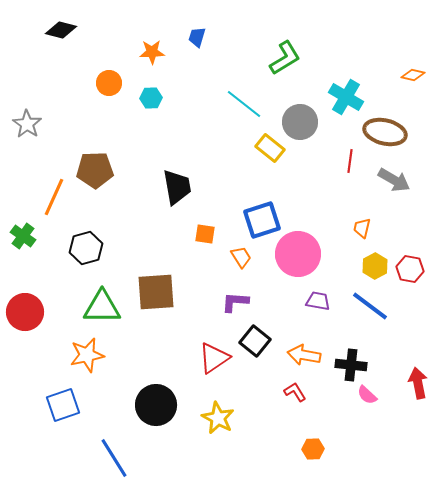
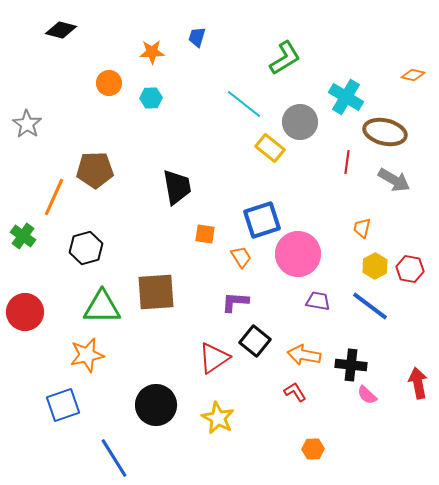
red line at (350, 161): moved 3 px left, 1 px down
